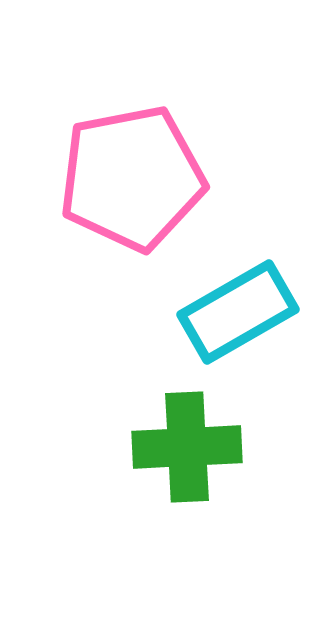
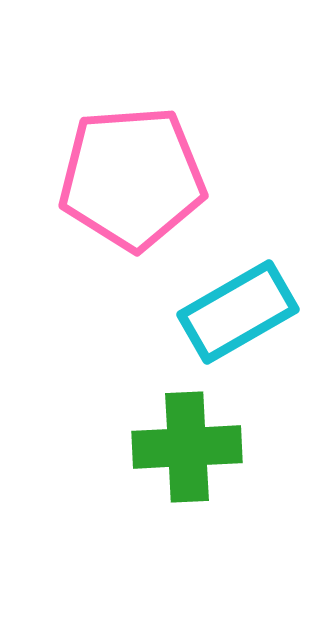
pink pentagon: rotated 7 degrees clockwise
